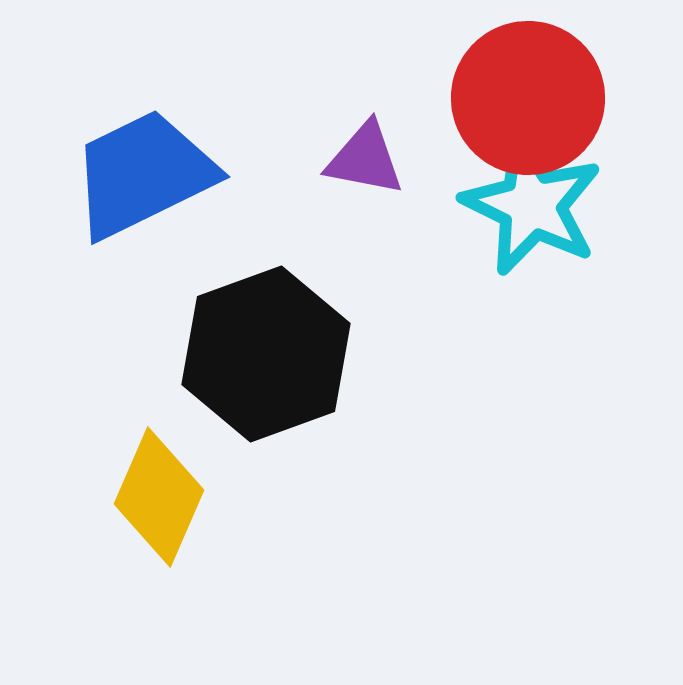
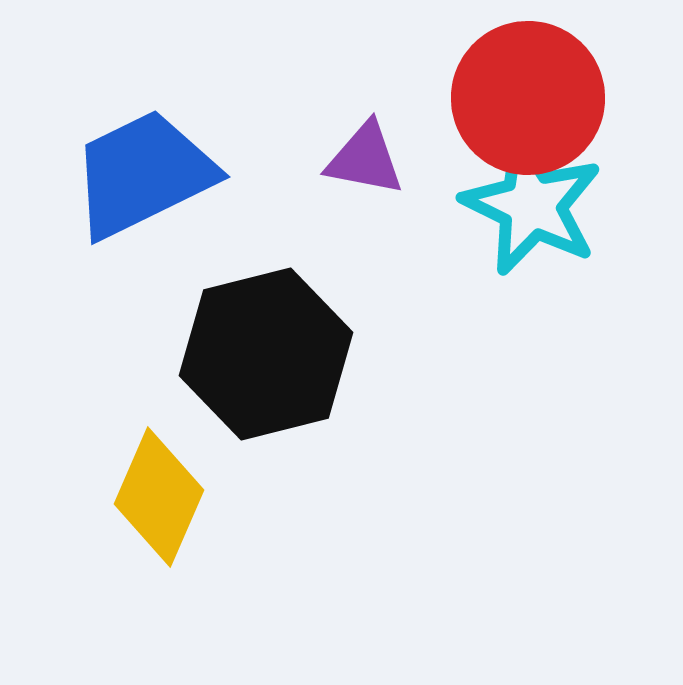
black hexagon: rotated 6 degrees clockwise
